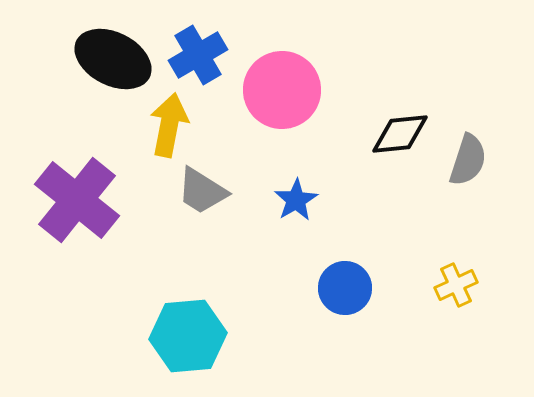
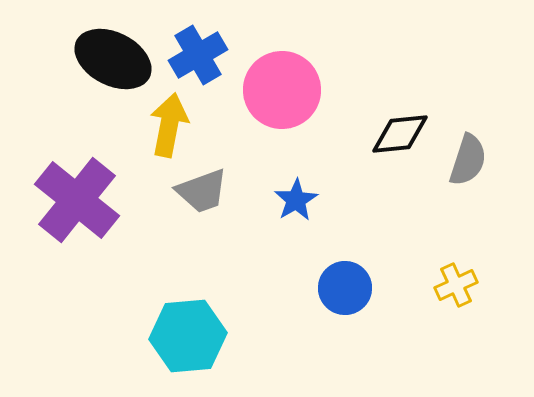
gray trapezoid: rotated 52 degrees counterclockwise
